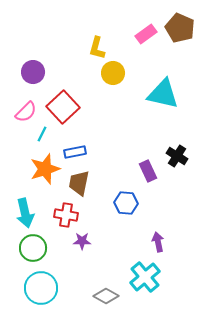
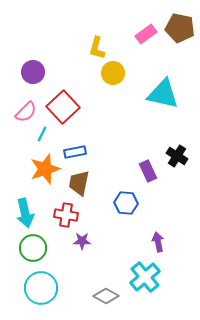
brown pentagon: rotated 12 degrees counterclockwise
